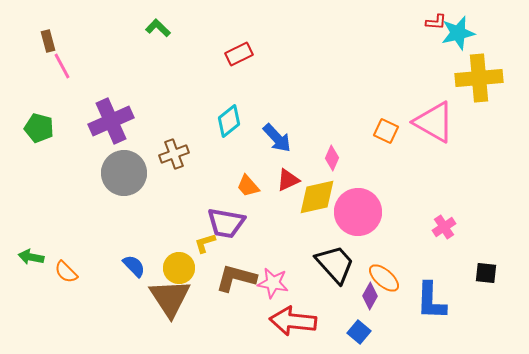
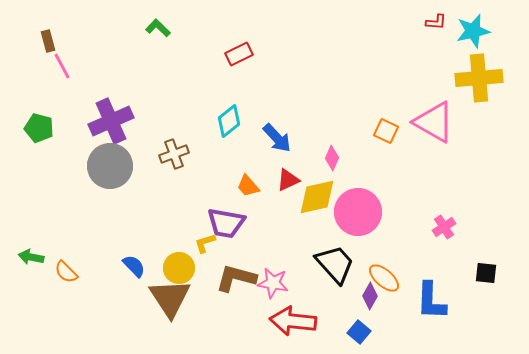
cyan star: moved 15 px right, 2 px up
gray circle: moved 14 px left, 7 px up
